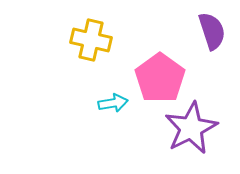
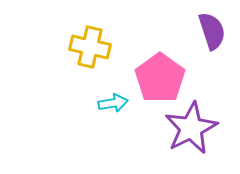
yellow cross: moved 1 px left, 7 px down
